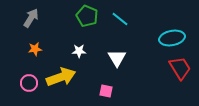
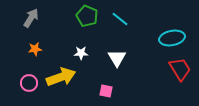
white star: moved 2 px right, 2 px down
red trapezoid: moved 1 px down
